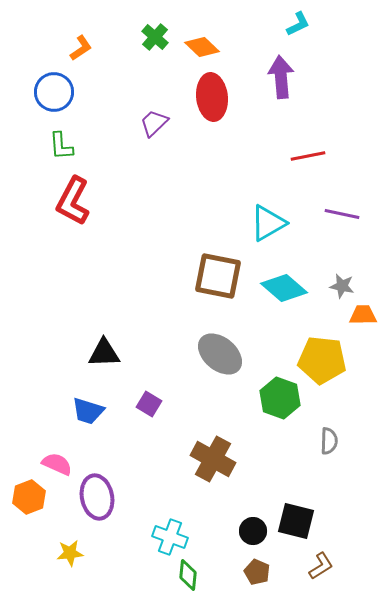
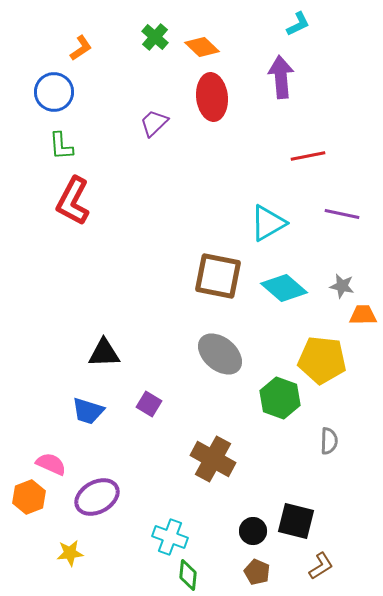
pink semicircle: moved 6 px left
purple ellipse: rotated 72 degrees clockwise
